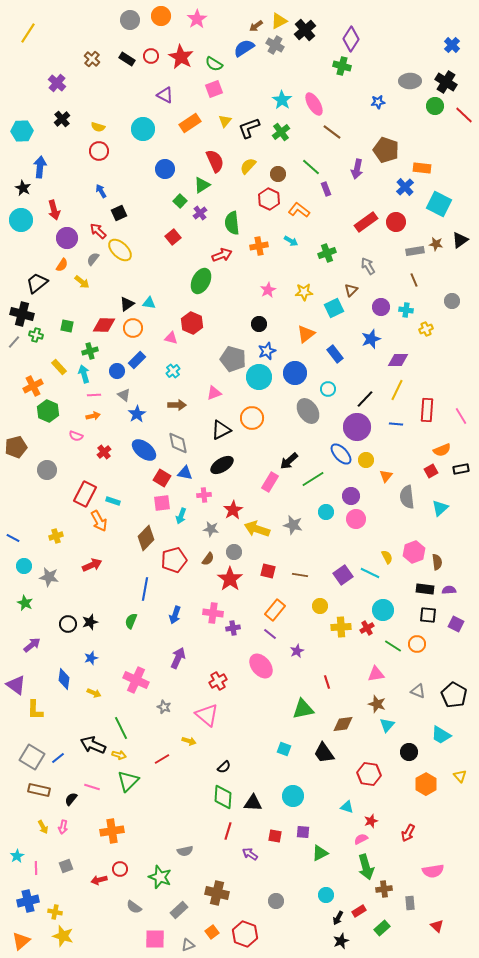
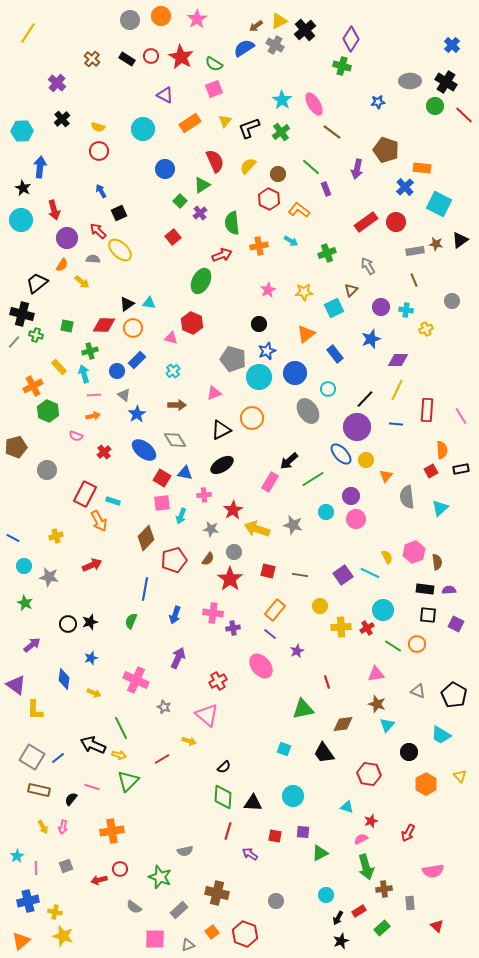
gray semicircle at (93, 259): rotated 56 degrees clockwise
gray diamond at (178, 443): moved 3 px left, 3 px up; rotated 20 degrees counterclockwise
orange semicircle at (442, 450): rotated 72 degrees counterclockwise
